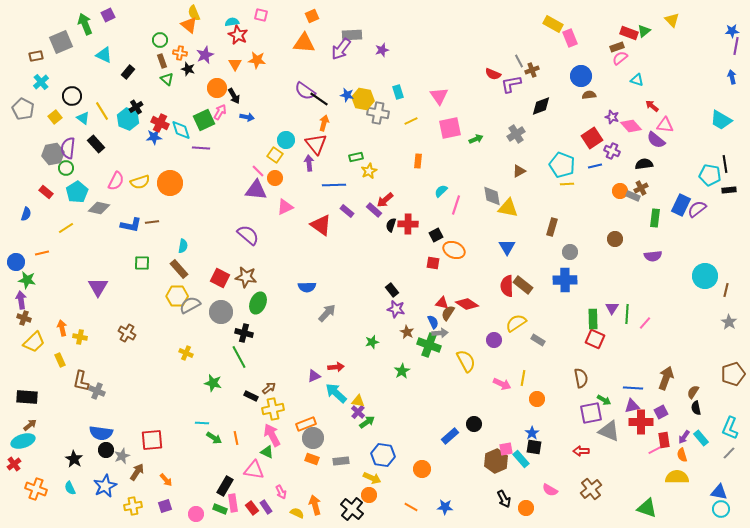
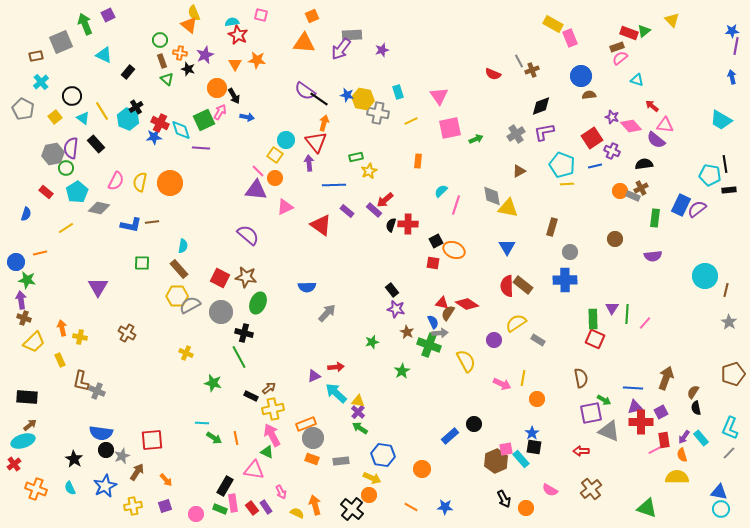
purple L-shape at (511, 84): moved 33 px right, 48 px down
red triangle at (316, 144): moved 2 px up
purple semicircle at (68, 148): moved 3 px right
yellow semicircle at (140, 182): rotated 120 degrees clockwise
black square at (436, 235): moved 6 px down
orange line at (42, 253): moved 2 px left
purple triangle at (632, 406): moved 3 px right, 1 px down
green arrow at (367, 422): moved 7 px left, 6 px down; rotated 112 degrees counterclockwise
